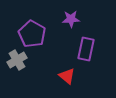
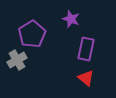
purple star: rotated 24 degrees clockwise
purple pentagon: rotated 12 degrees clockwise
red triangle: moved 19 px right, 2 px down
